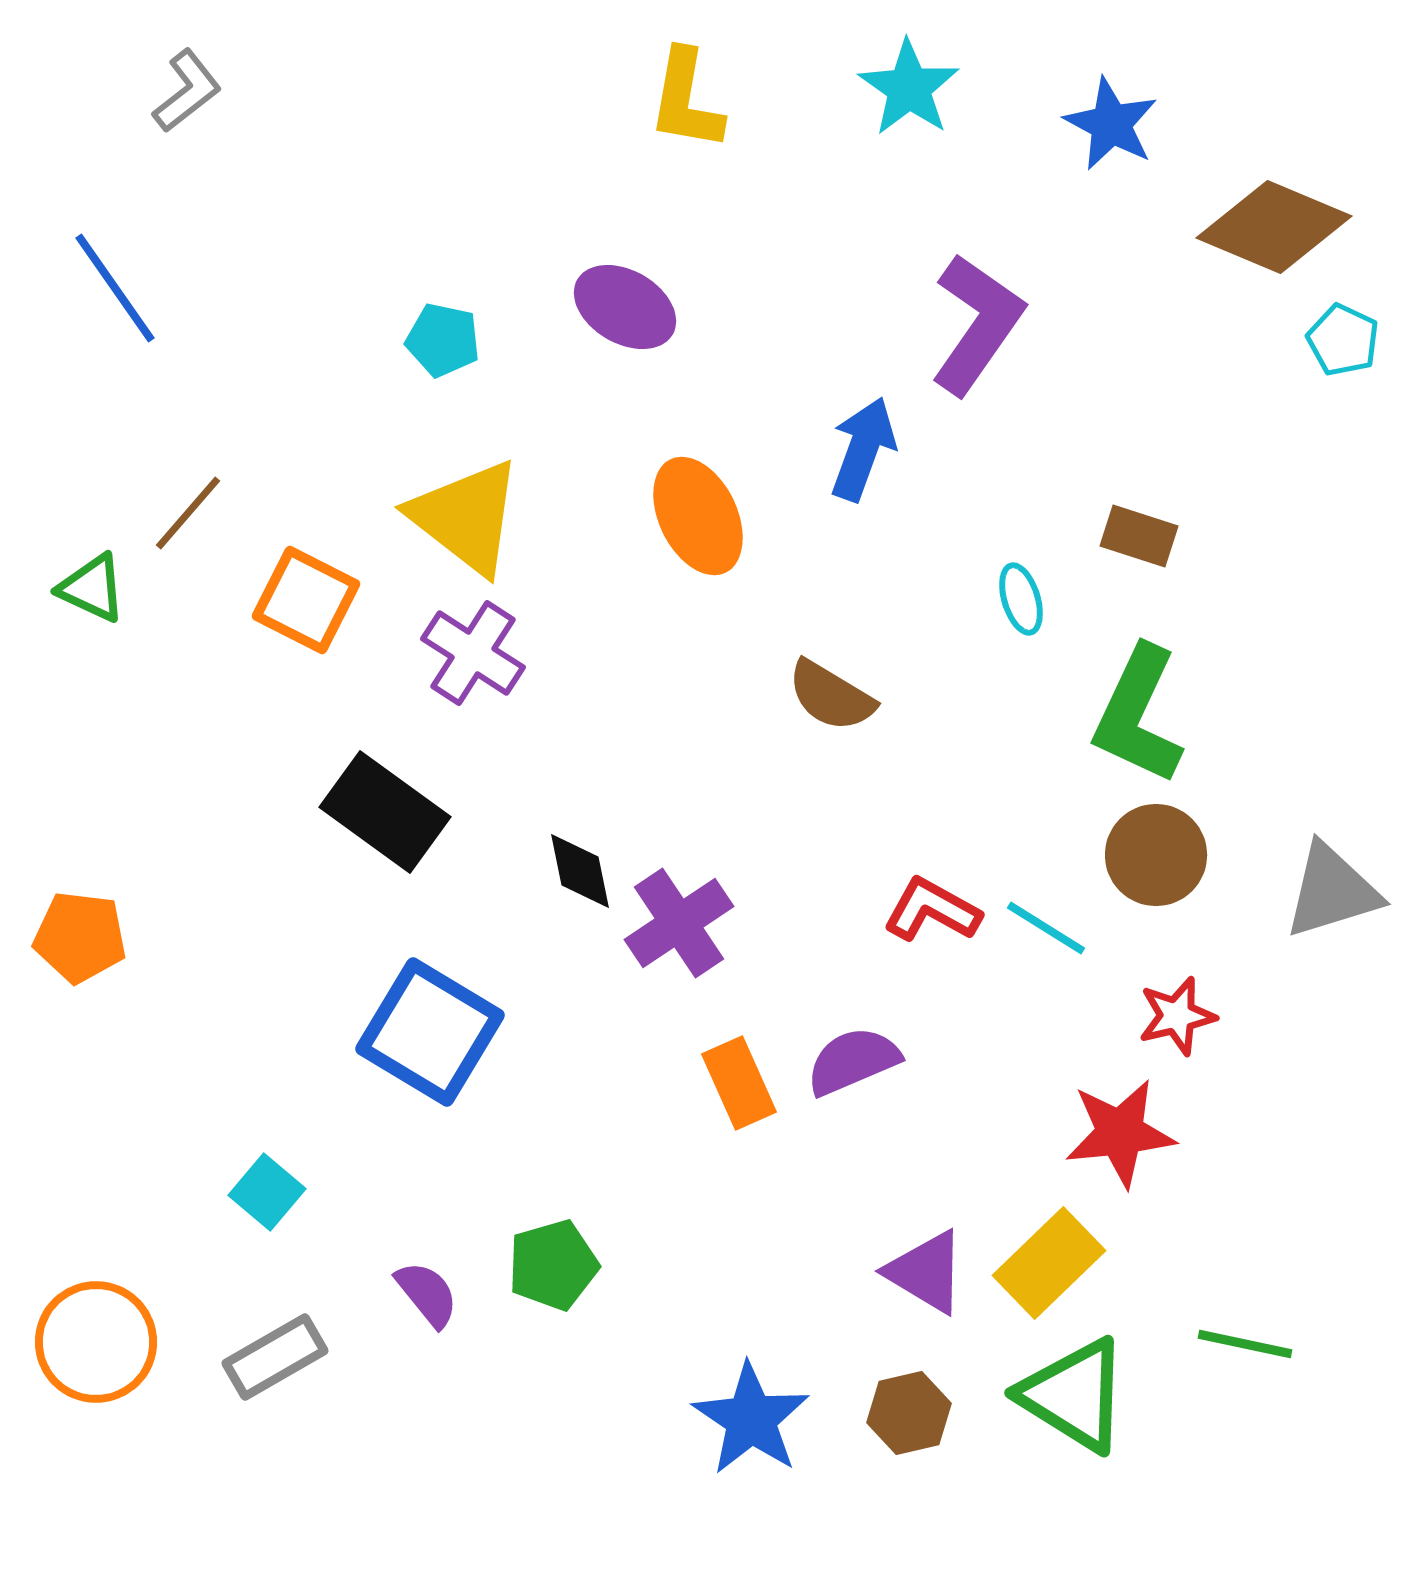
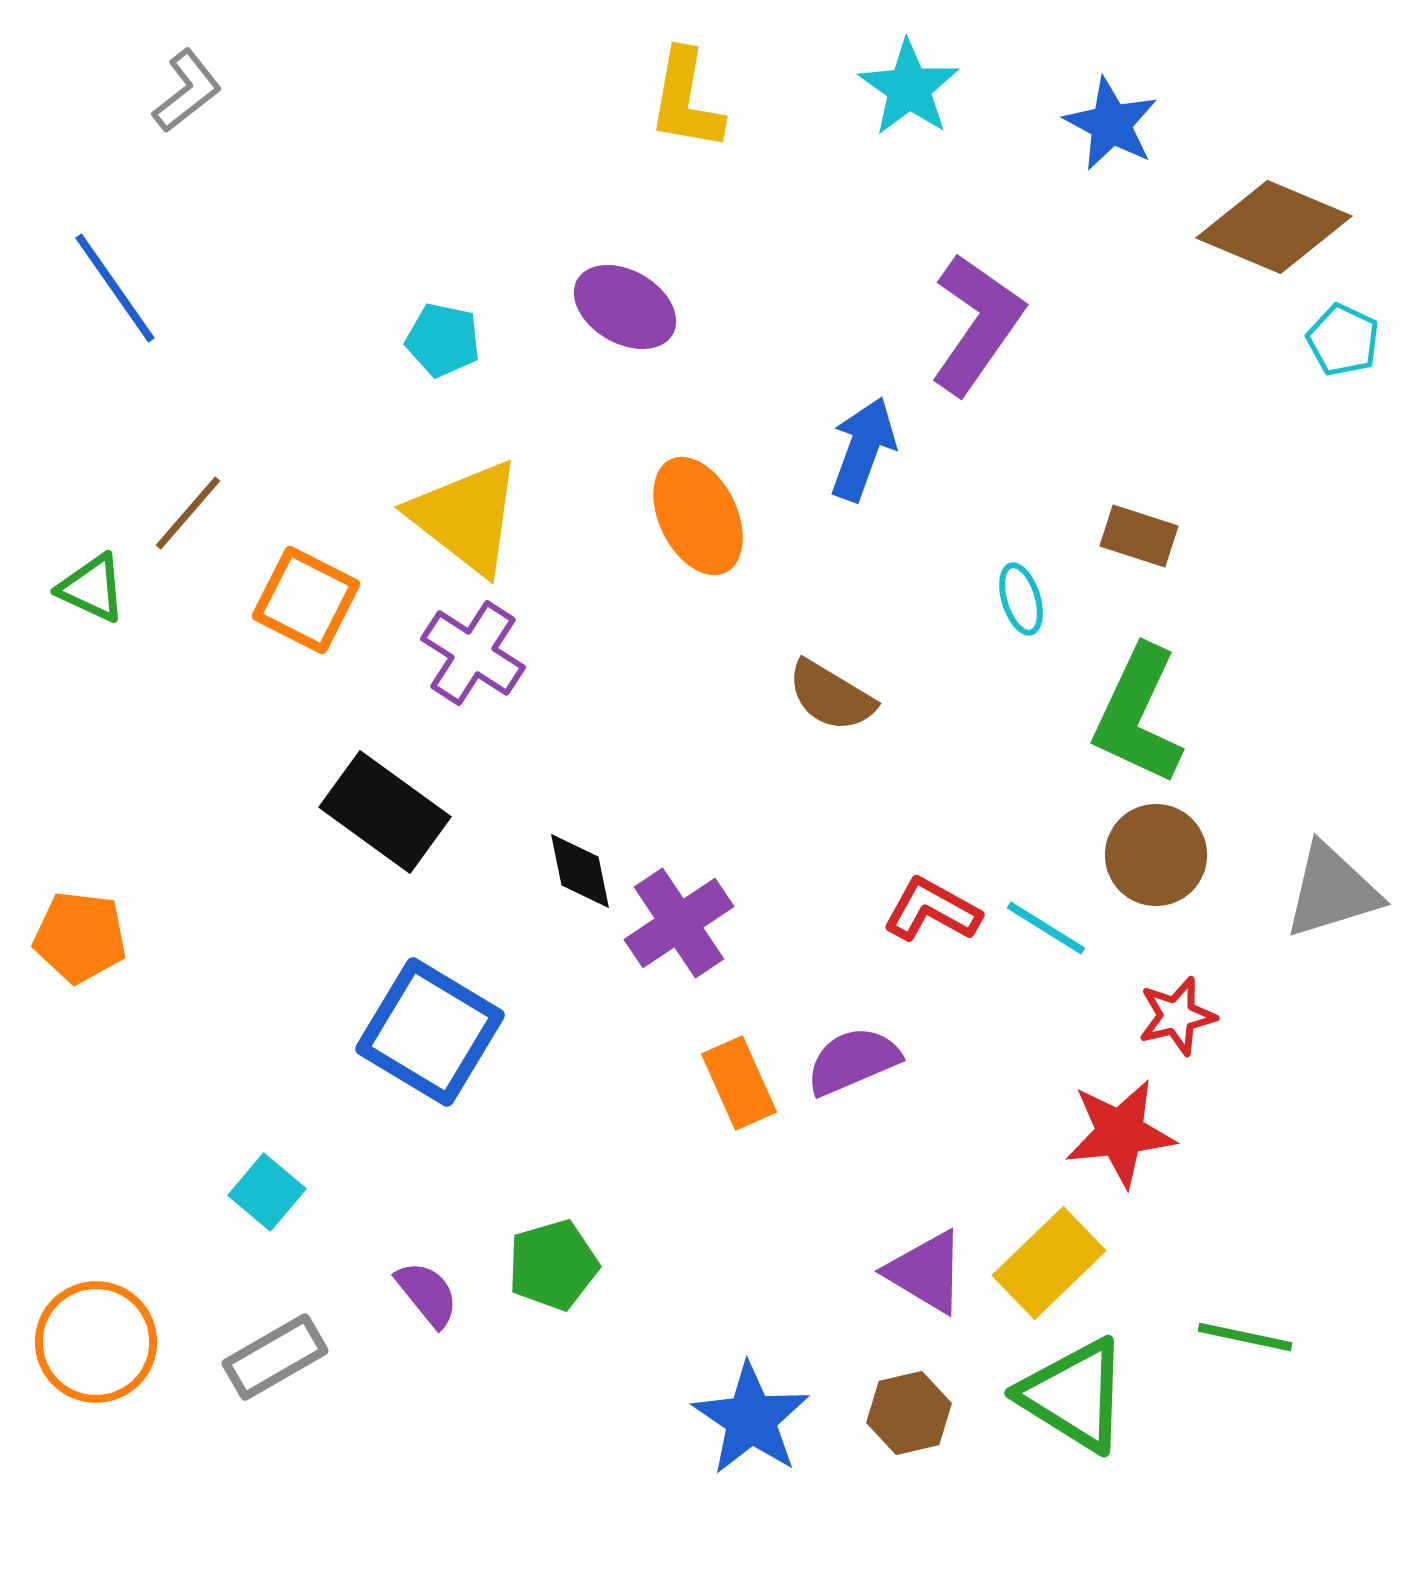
green line at (1245, 1344): moved 7 px up
